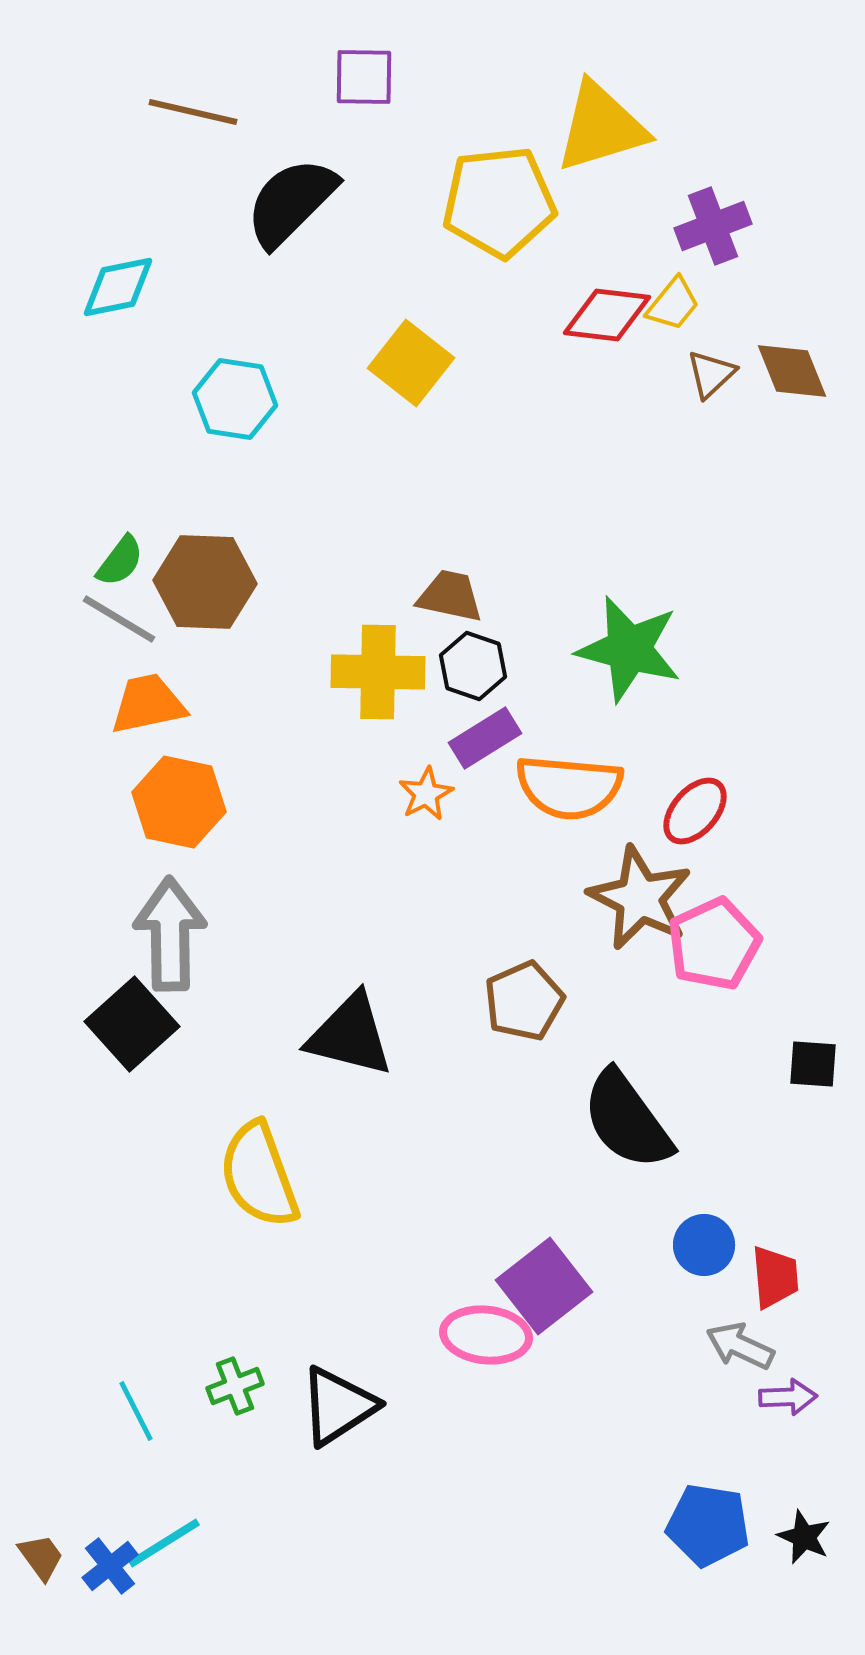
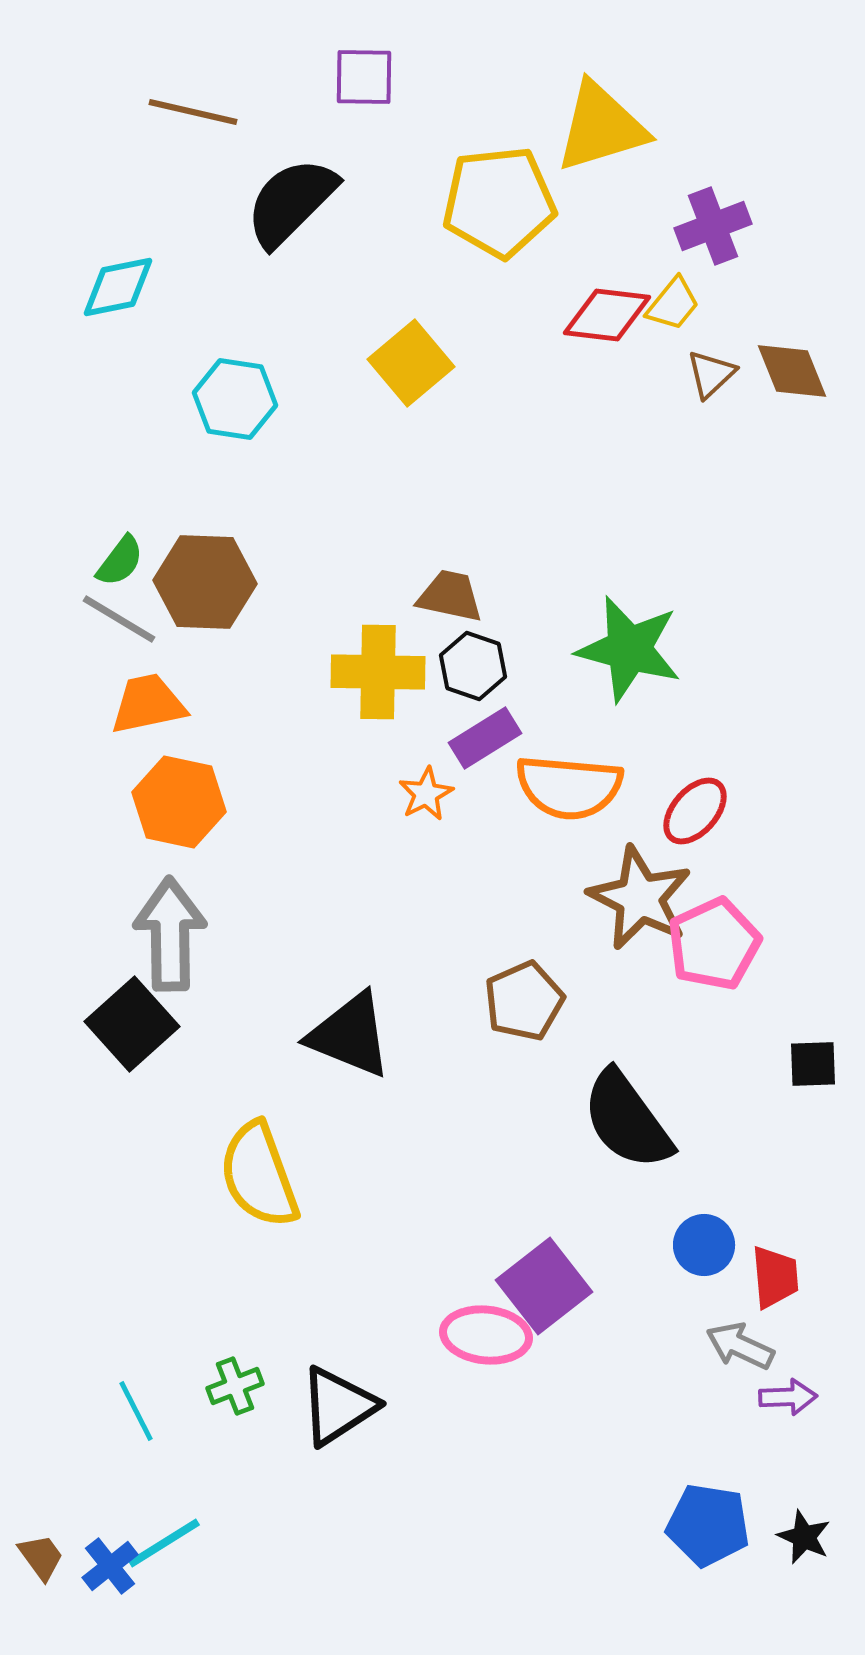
yellow square at (411, 363): rotated 12 degrees clockwise
black triangle at (350, 1035): rotated 8 degrees clockwise
black square at (813, 1064): rotated 6 degrees counterclockwise
